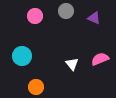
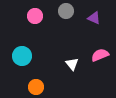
pink semicircle: moved 4 px up
